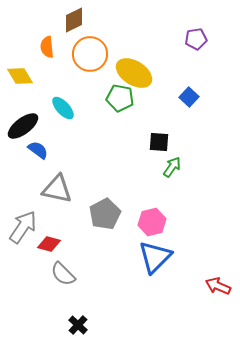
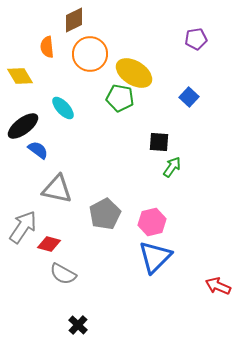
gray semicircle: rotated 16 degrees counterclockwise
